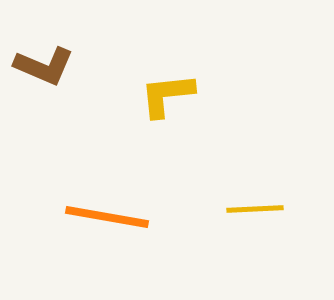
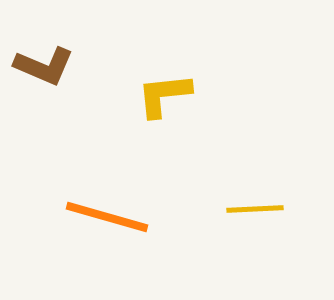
yellow L-shape: moved 3 px left
orange line: rotated 6 degrees clockwise
